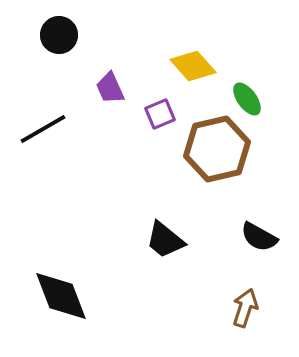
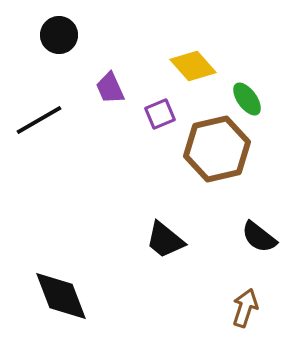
black line: moved 4 px left, 9 px up
black semicircle: rotated 9 degrees clockwise
